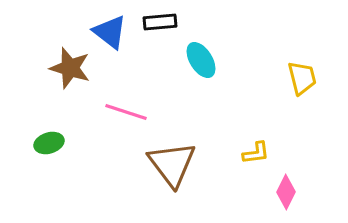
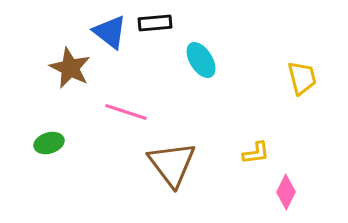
black rectangle: moved 5 px left, 1 px down
brown star: rotated 9 degrees clockwise
